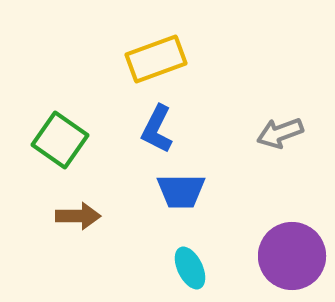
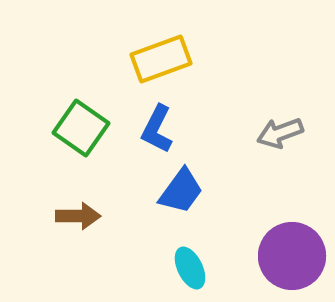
yellow rectangle: moved 5 px right
green square: moved 21 px right, 12 px up
blue trapezoid: rotated 54 degrees counterclockwise
